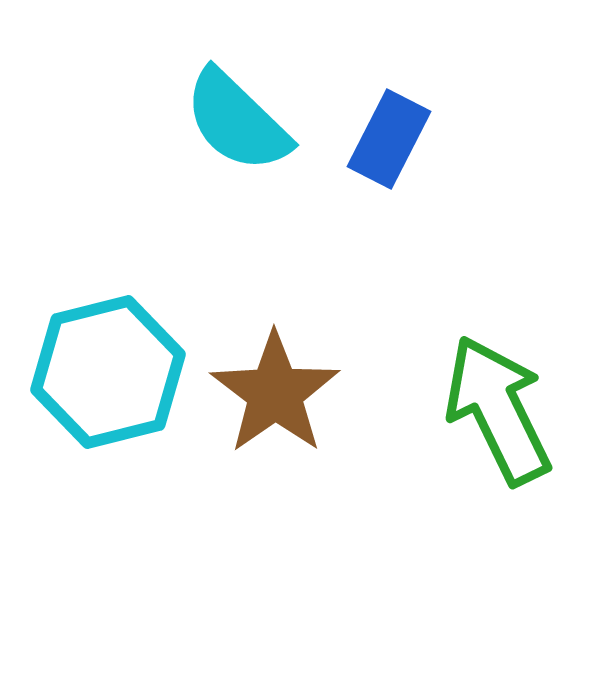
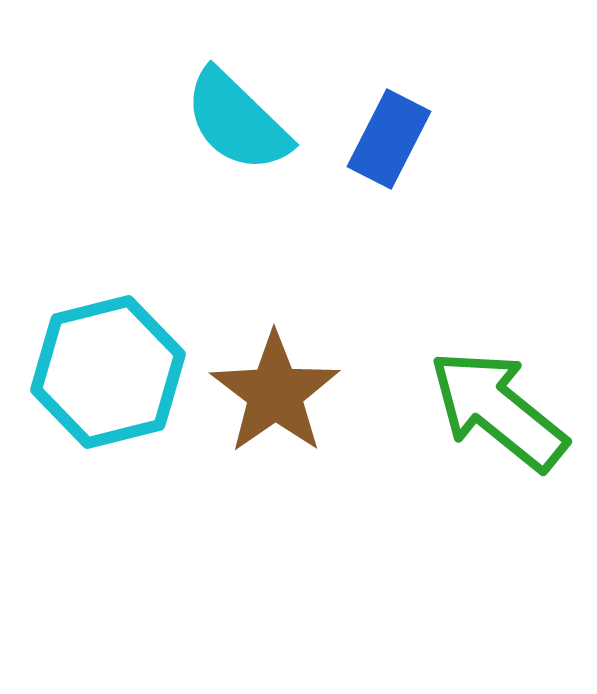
green arrow: rotated 25 degrees counterclockwise
